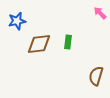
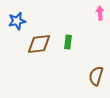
pink arrow: rotated 40 degrees clockwise
